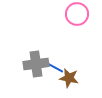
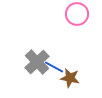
gray cross: moved 1 px right, 2 px up; rotated 35 degrees counterclockwise
brown star: moved 1 px right
